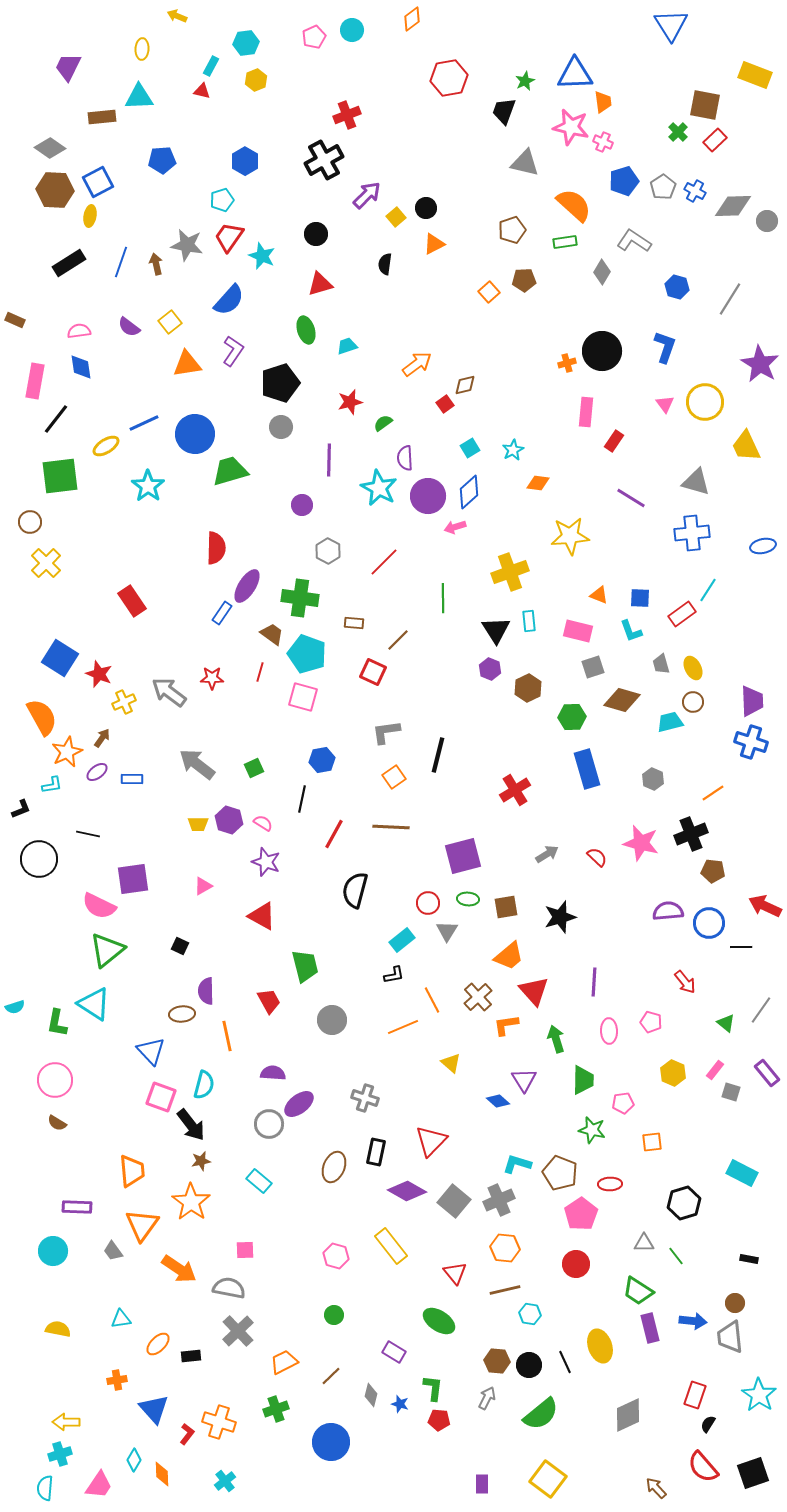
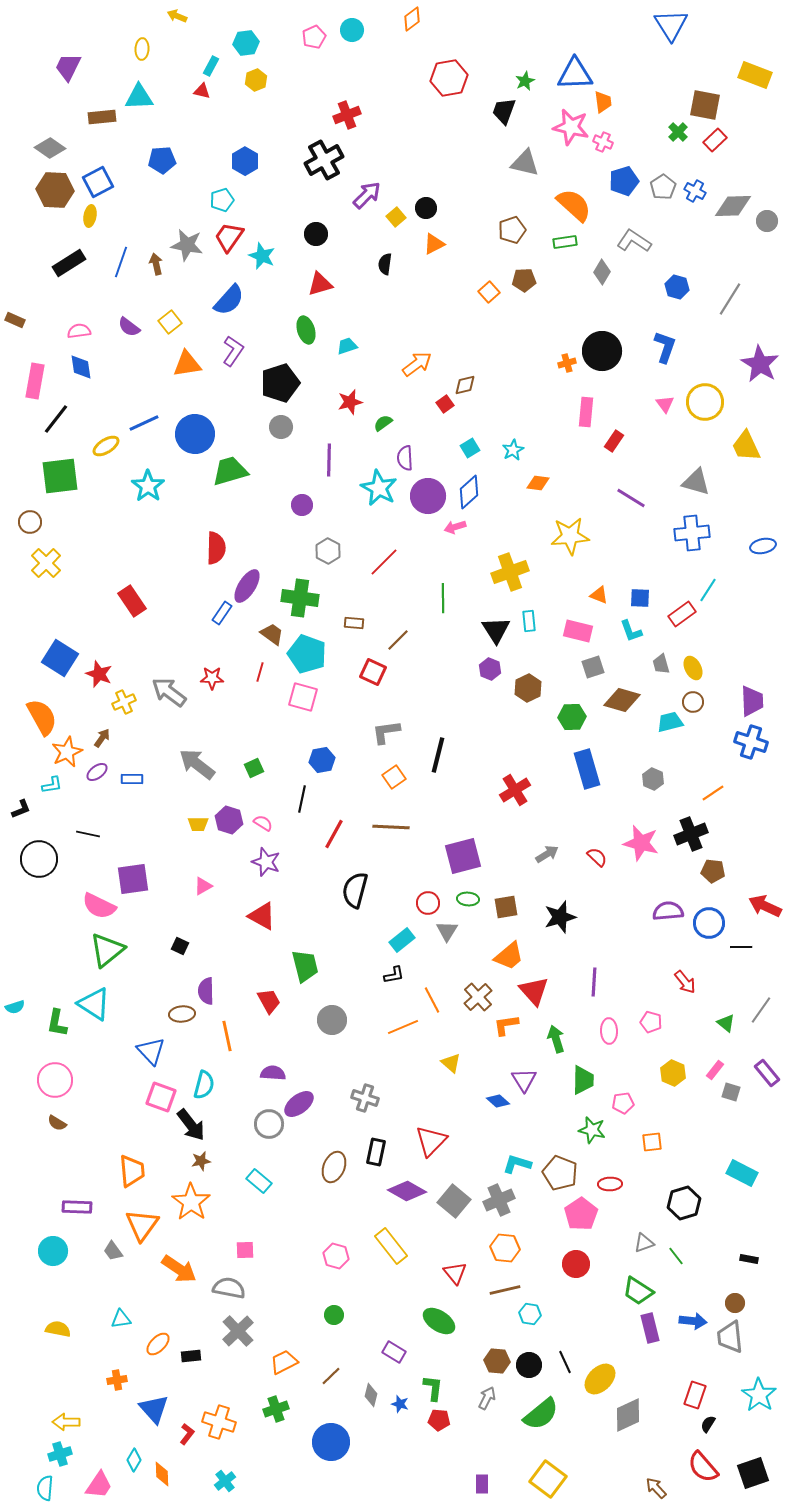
gray triangle at (644, 1243): rotated 20 degrees counterclockwise
yellow ellipse at (600, 1346): moved 33 px down; rotated 64 degrees clockwise
